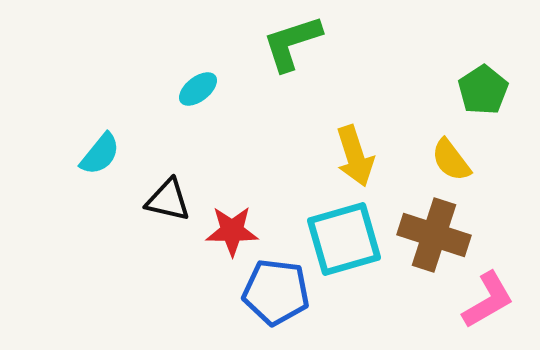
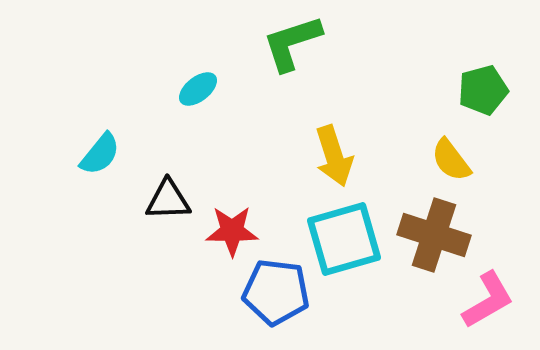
green pentagon: rotated 18 degrees clockwise
yellow arrow: moved 21 px left
black triangle: rotated 15 degrees counterclockwise
